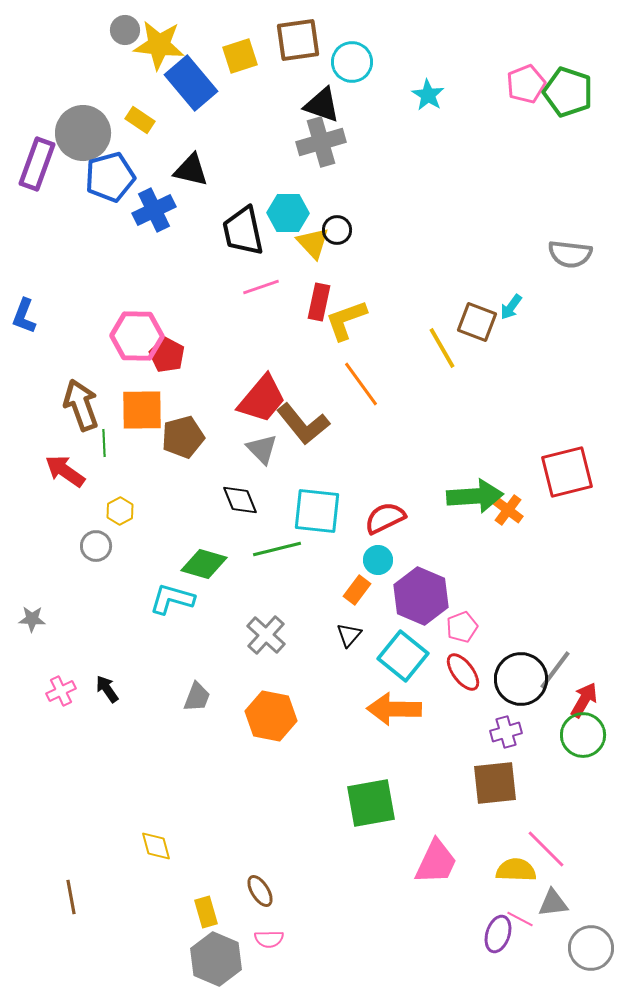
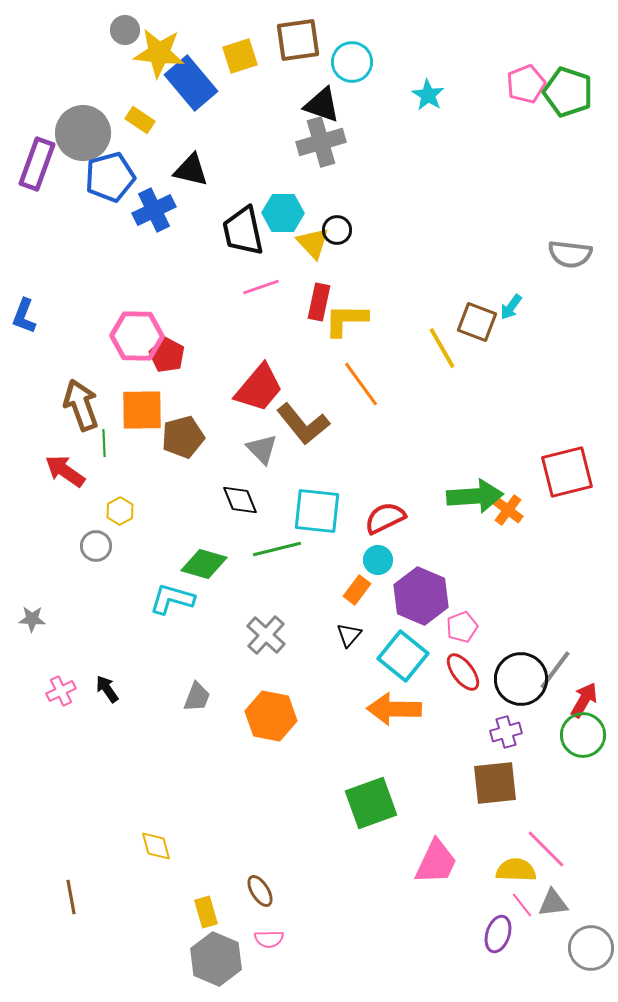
yellow star at (159, 45): moved 8 px down
cyan hexagon at (288, 213): moved 5 px left
yellow L-shape at (346, 320): rotated 21 degrees clockwise
red trapezoid at (262, 399): moved 3 px left, 11 px up
green square at (371, 803): rotated 10 degrees counterclockwise
pink line at (520, 919): moved 2 px right, 14 px up; rotated 24 degrees clockwise
